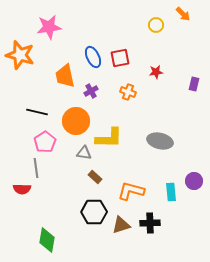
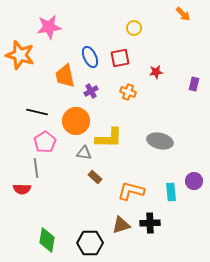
yellow circle: moved 22 px left, 3 px down
blue ellipse: moved 3 px left
black hexagon: moved 4 px left, 31 px down
